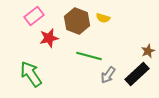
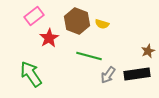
yellow semicircle: moved 1 px left, 6 px down
red star: rotated 18 degrees counterclockwise
black rectangle: rotated 35 degrees clockwise
